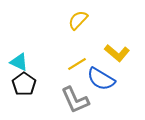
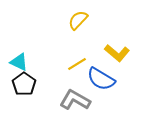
gray L-shape: rotated 144 degrees clockwise
